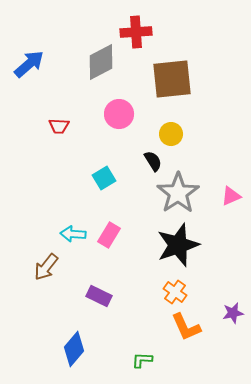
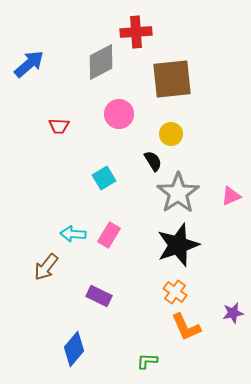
green L-shape: moved 5 px right, 1 px down
